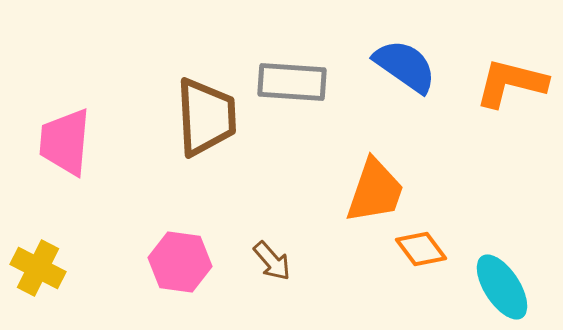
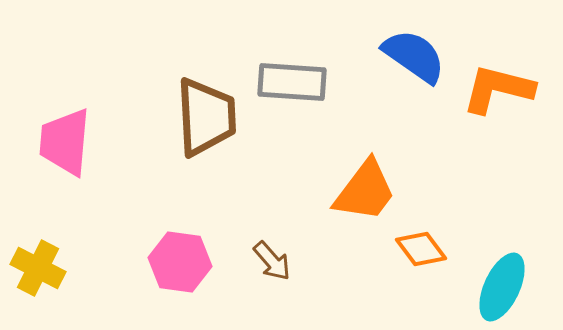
blue semicircle: moved 9 px right, 10 px up
orange L-shape: moved 13 px left, 6 px down
orange trapezoid: moved 10 px left; rotated 18 degrees clockwise
cyan ellipse: rotated 58 degrees clockwise
